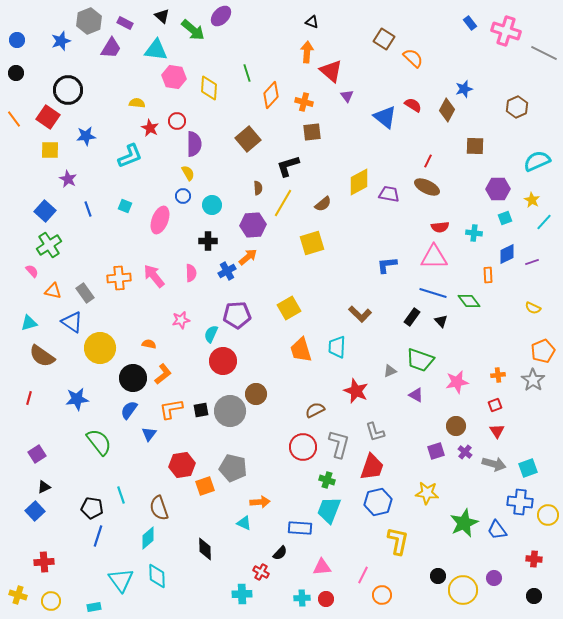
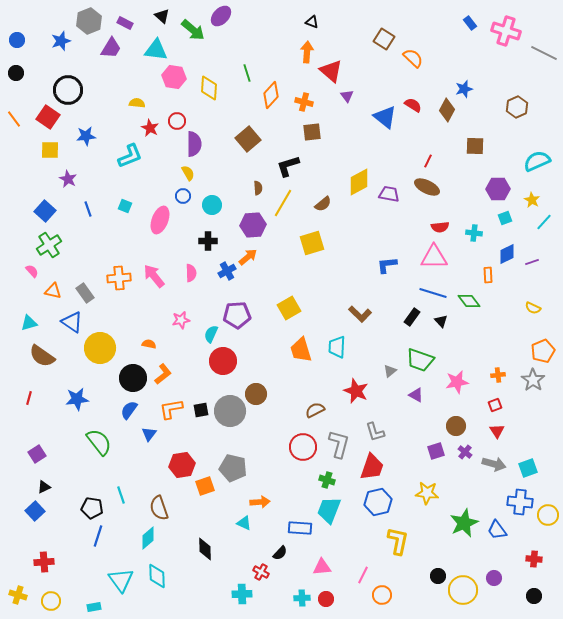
gray triangle at (390, 371): rotated 16 degrees counterclockwise
